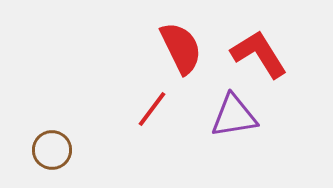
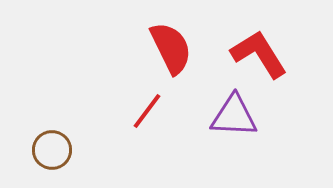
red semicircle: moved 10 px left
red line: moved 5 px left, 2 px down
purple triangle: rotated 12 degrees clockwise
